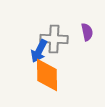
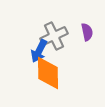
gray cross: moved 3 px up; rotated 28 degrees counterclockwise
orange diamond: moved 1 px right, 2 px up
